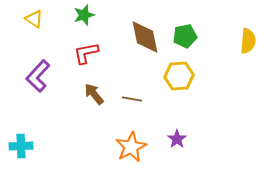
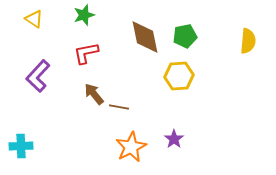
brown line: moved 13 px left, 8 px down
purple star: moved 3 px left
